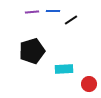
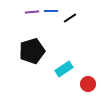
blue line: moved 2 px left
black line: moved 1 px left, 2 px up
cyan rectangle: rotated 30 degrees counterclockwise
red circle: moved 1 px left
